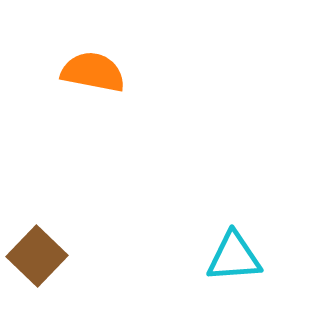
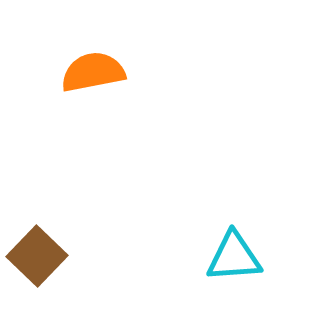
orange semicircle: rotated 22 degrees counterclockwise
